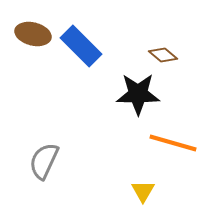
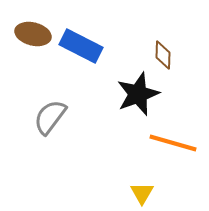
blue rectangle: rotated 18 degrees counterclockwise
brown diamond: rotated 52 degrees clockwise
black star: rotated 21 degrees counterclockwise
gray semicircle: moved 6 px right, 44 px up; rotated 12 degrees clockwise
yellow triangle: moved 1 px left, 2 px down
